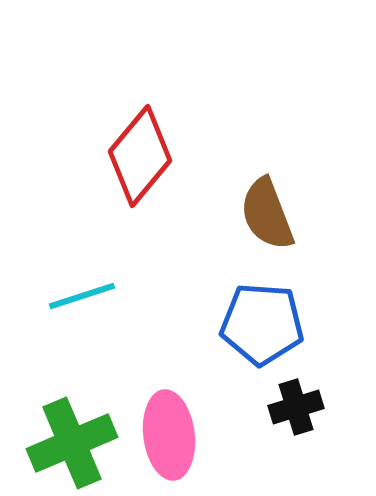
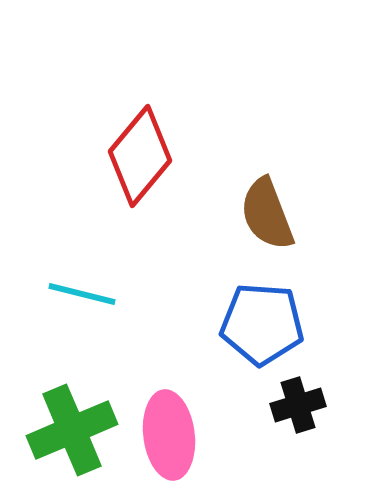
cyan line: moved 2 px up; rotated 32 degrees clockwise
black cross: moved 2 px right, 2 px up
green cross: moved 13 px up
